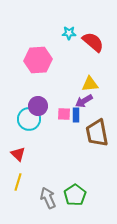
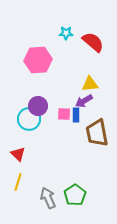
cyan star: moved 3 px left
